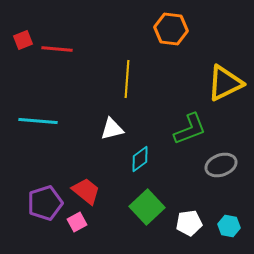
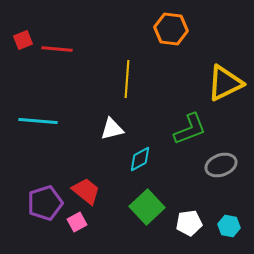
cyan diamond: rotated 8 degrees clockwise
